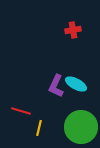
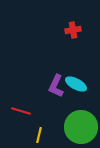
yellow line: moved 7 px down
